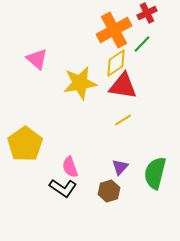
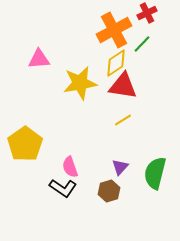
pink triangle: moved 2 px right; rotated 45 degrees counterclockwise
